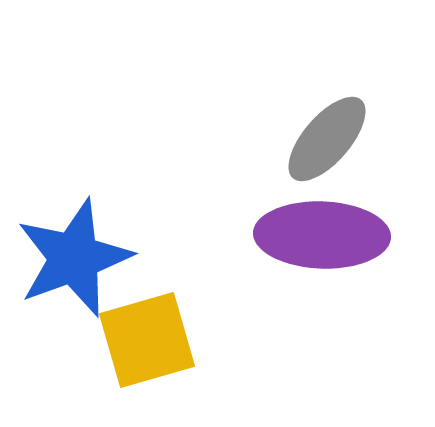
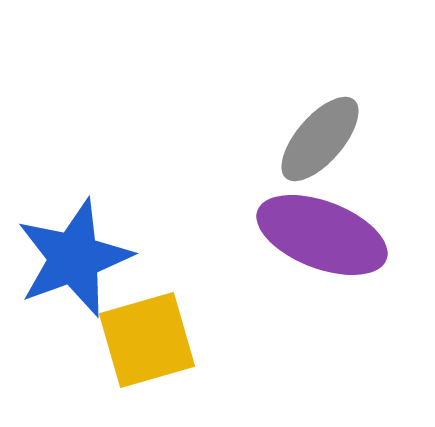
gray ellipse: moved 7 px left
purple ellipse: rotated 19 degrees clockwise
